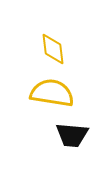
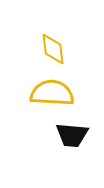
yellow semicircle: rotated 6 degrees counterclockwise
